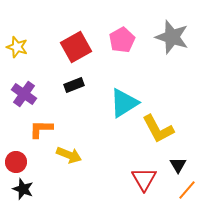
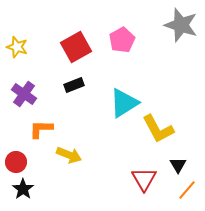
gray star: moved 9 px right, 12 px up
black star: rotated 15 degrees clockwise
